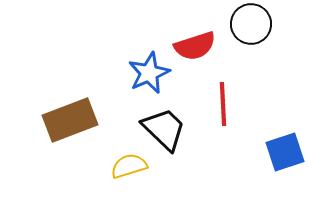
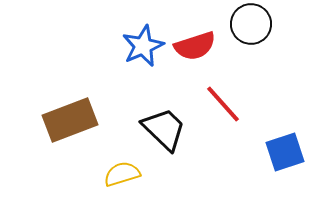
blue star: moved 6 px left, 27 px up
red line: rotated 39 degrees counterclockwise
yellow semicircle: moved 7 px left, 8 px down
